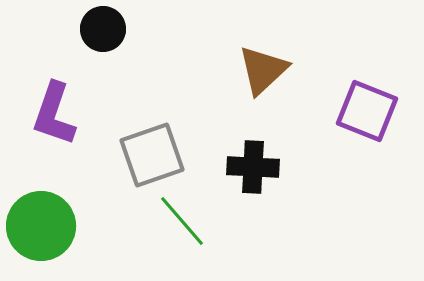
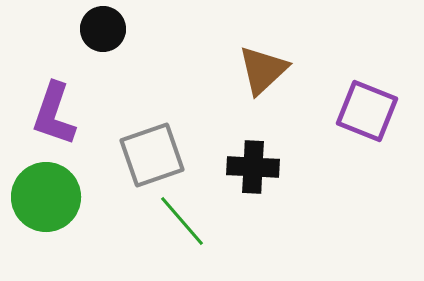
green circle: moved 5 px right, 29 px up
